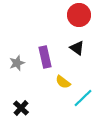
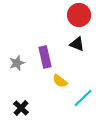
black triangle: moved 4 px up; rotated 14 degrees counterclockwise
yellow semicircle: moved 3 px left, 1 px up
